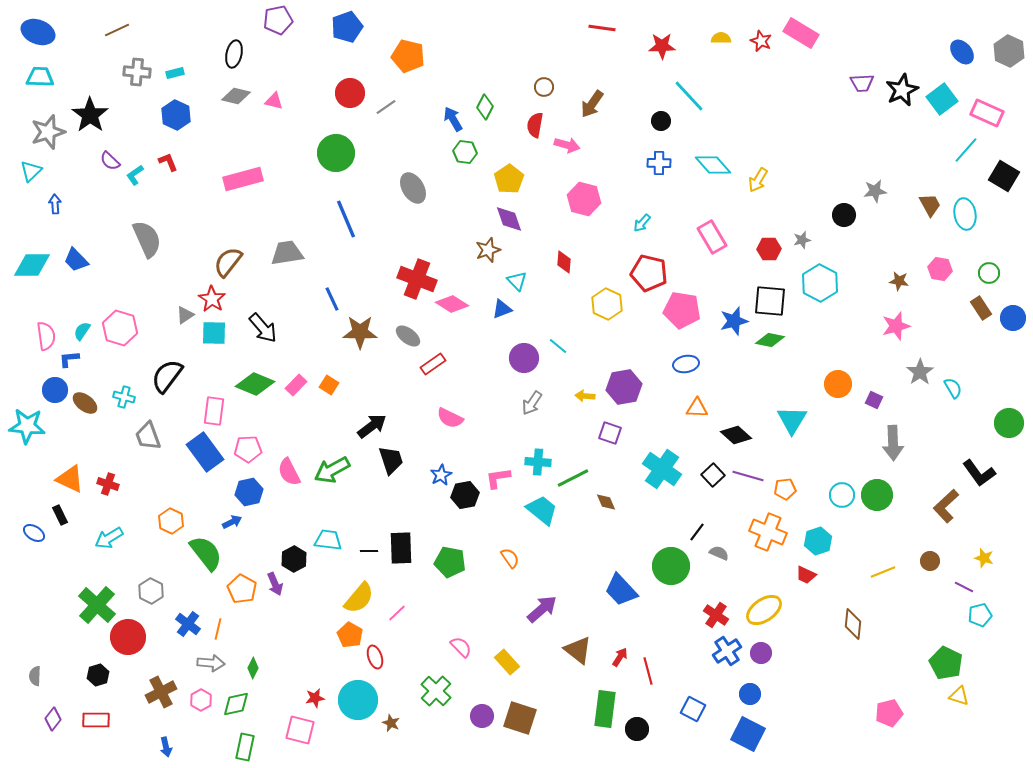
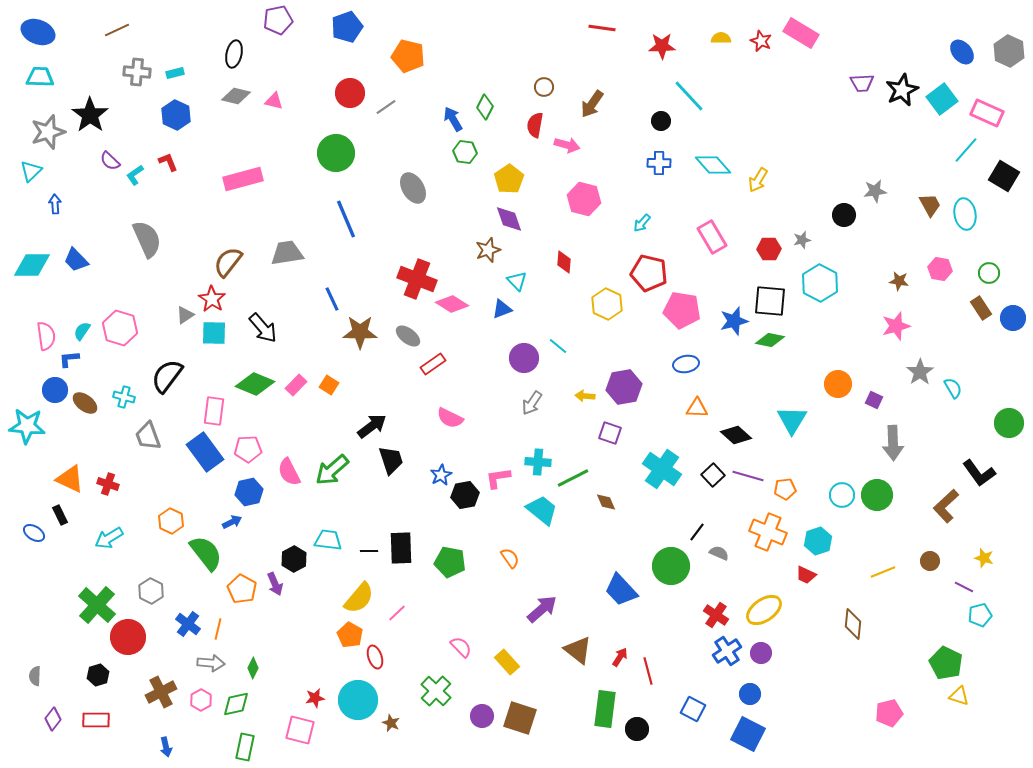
green arrow at (332, 470): rotated 12 degrees counterclockwise
